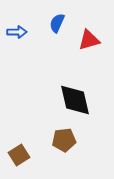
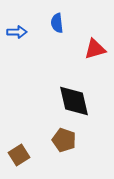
blue semicircle: rotated 30 degrees counterclockwise
red triangle: moved 6 px right, 9 px down
black diamond: moved 1 px left, 1 px down
brown pentagon: rotated 25 degrees clockwise
